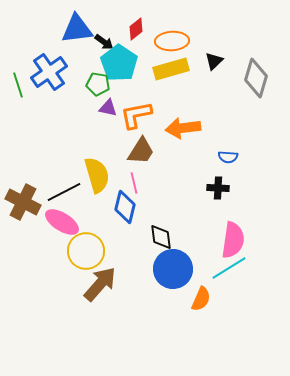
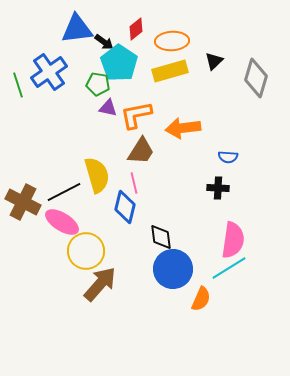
yellow rectangle: moved 1 px left, 2 px down
